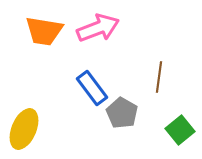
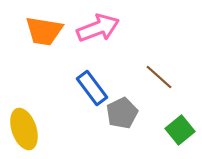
brown line: rotated 56 degrees counterclockwise
gray pentagon: rotated 16 degrees clockwise
yellow ellipse: rotated 42 degrees counterclockwise
